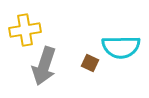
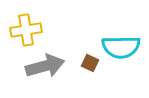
yellow cross: moved 1 px right
gray arrow: moved 1 px right; rotated 123 degrees counterclockwise
